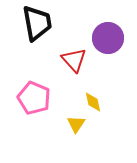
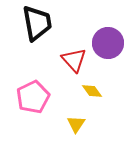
purple circle: moved 5 px down
pink pentagon: moved 1 px left, 1 px up; rotated 24 degrees clockwise
yellow diamond: moved 1 px left, 11 px up; rotated 25 degrees counterclockwise
